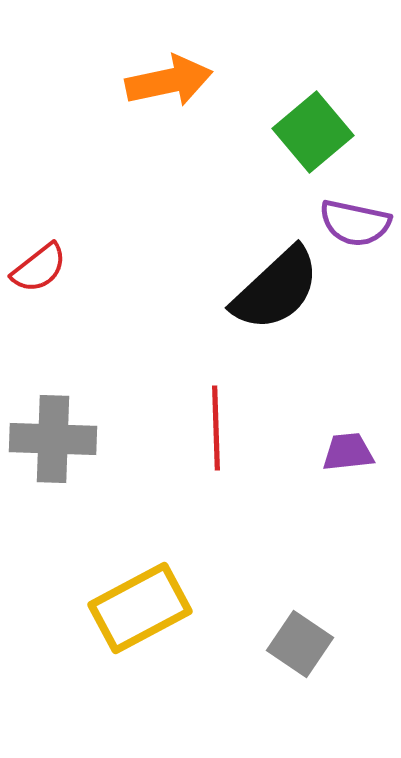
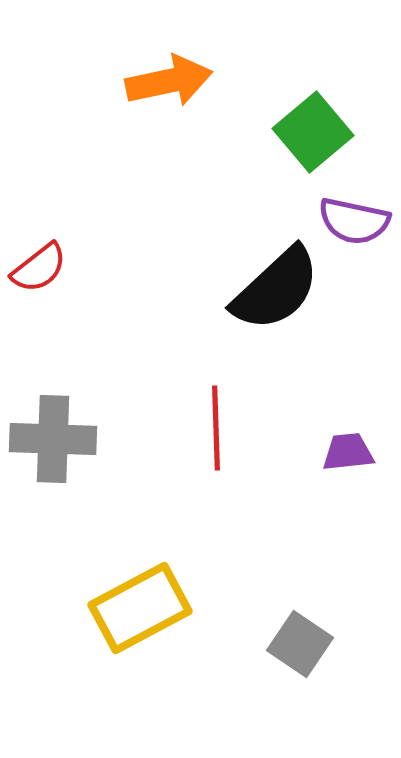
purple semicircle: moved 1 px left, 2 px up
